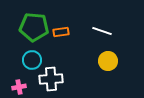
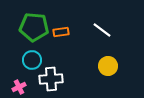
white line: moved 1 px up; rotated 18 degrees clockwise
yellow circle: moved 5 px down
pink cross: rotated 16 degrees counterclockwise
